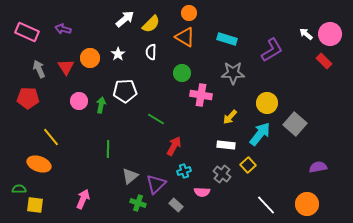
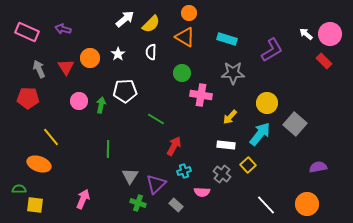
gray triangle at (130, 176): rotated 18 degrees counterclockwise
